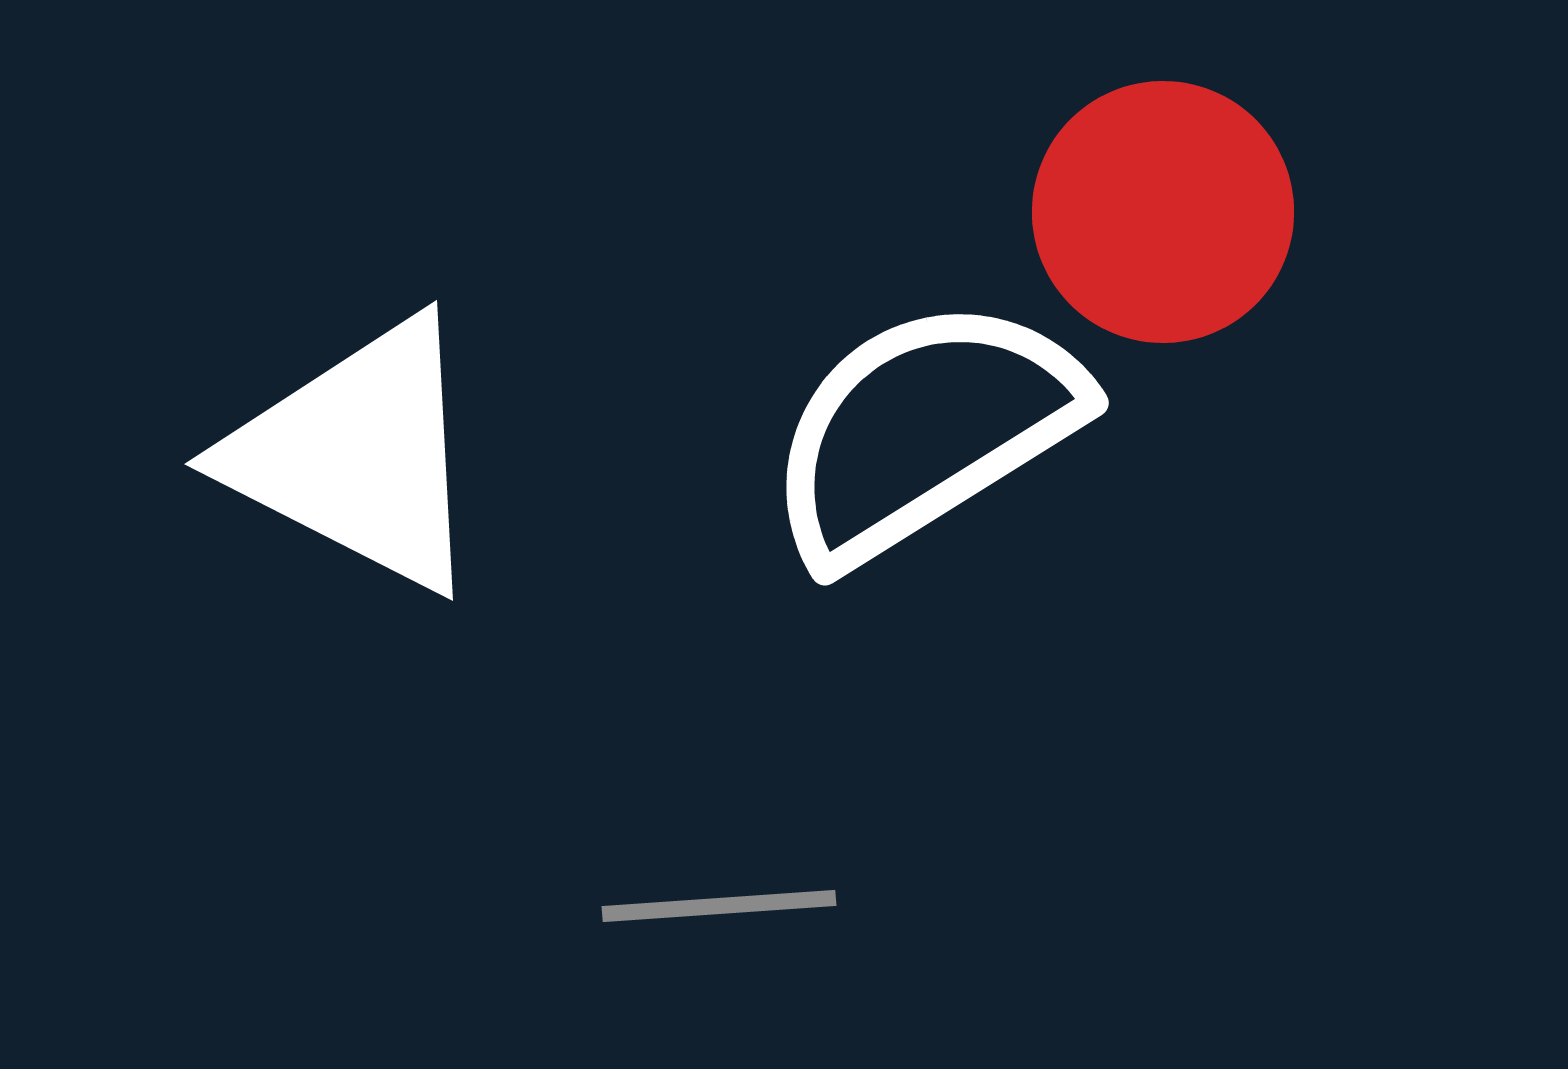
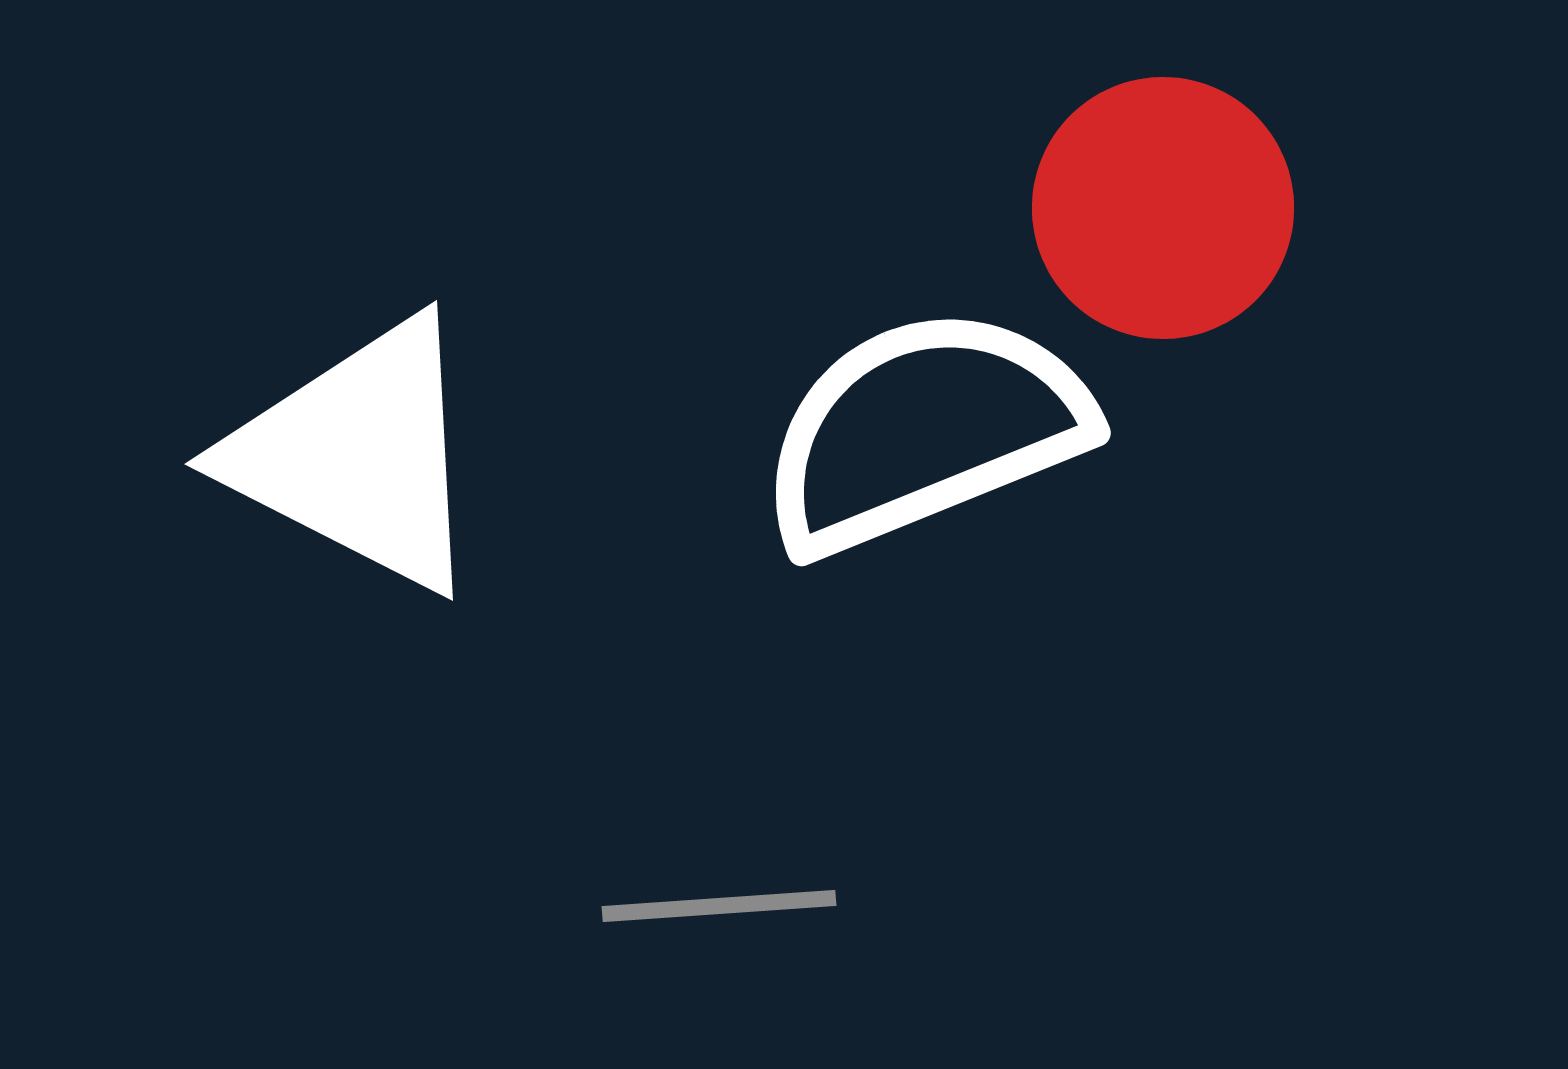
red circle: moved 4 px up
white semicircle: rotated 10 degrees clockwise
